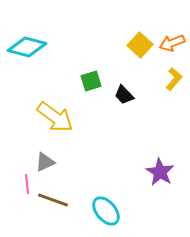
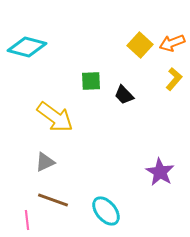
green square: rotated 15 degrees clockwise
pink line: moved 36 px down
